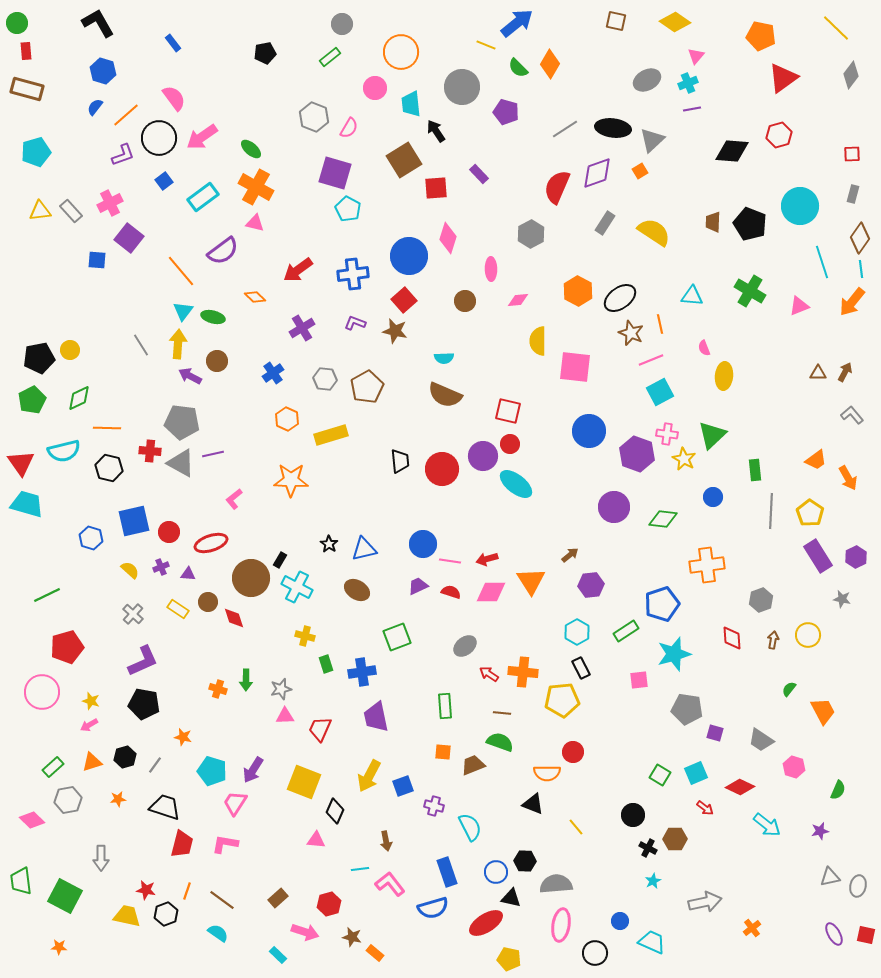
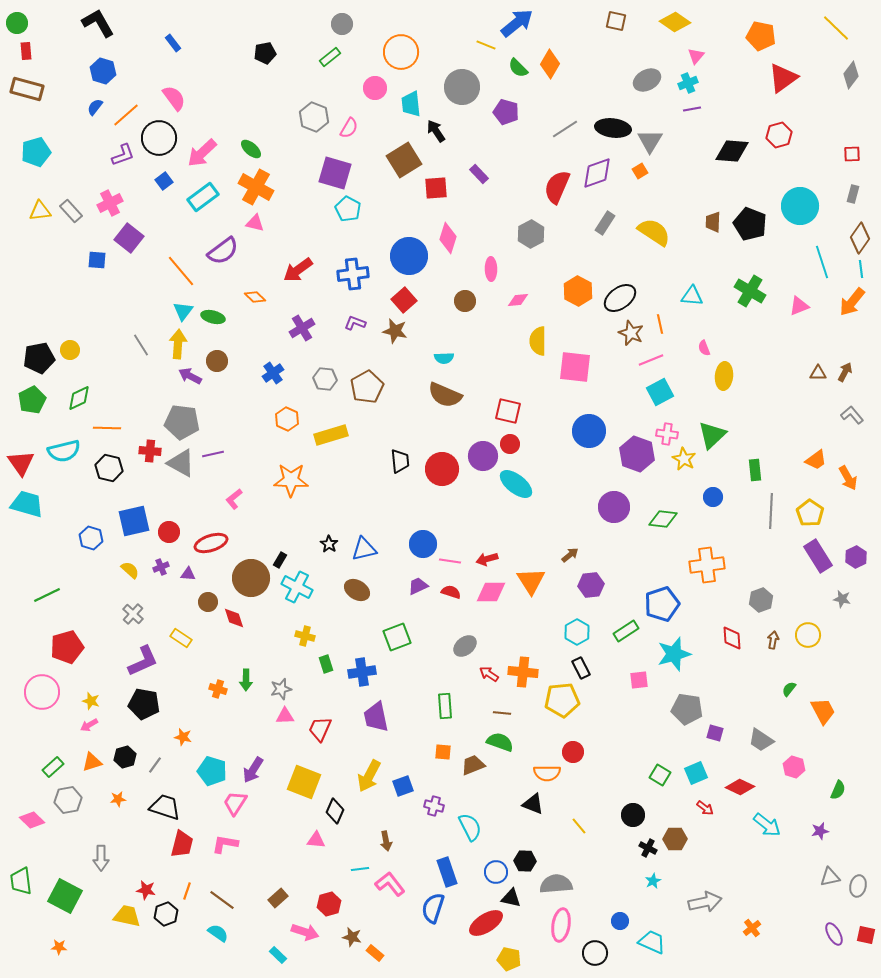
pink arrow at (202, 137): moved 16 px down; rotated 8 degrees counterclockwise
gray triangle at (652, 140): moved 2 px left, 1 px down; rotated 16 degrees counterclockwise
yellow rectangle at (178, 609): moved 3 px right, 29 px down
yellow line at (576, 827): moved 3 px right, 1 px up
blue semicircle at (433, 908): rotated 124 degrees clockwise
